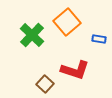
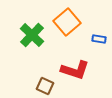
brown square: moved 2 px down; rotated 18 degrees counterclockwise
